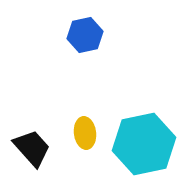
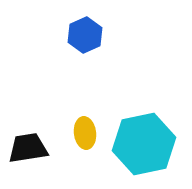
blue hexagon: rotated 12 degrees counterclockwise
black trapezoid: moved 4 px left; rotated 57 degrees counterclockwise
